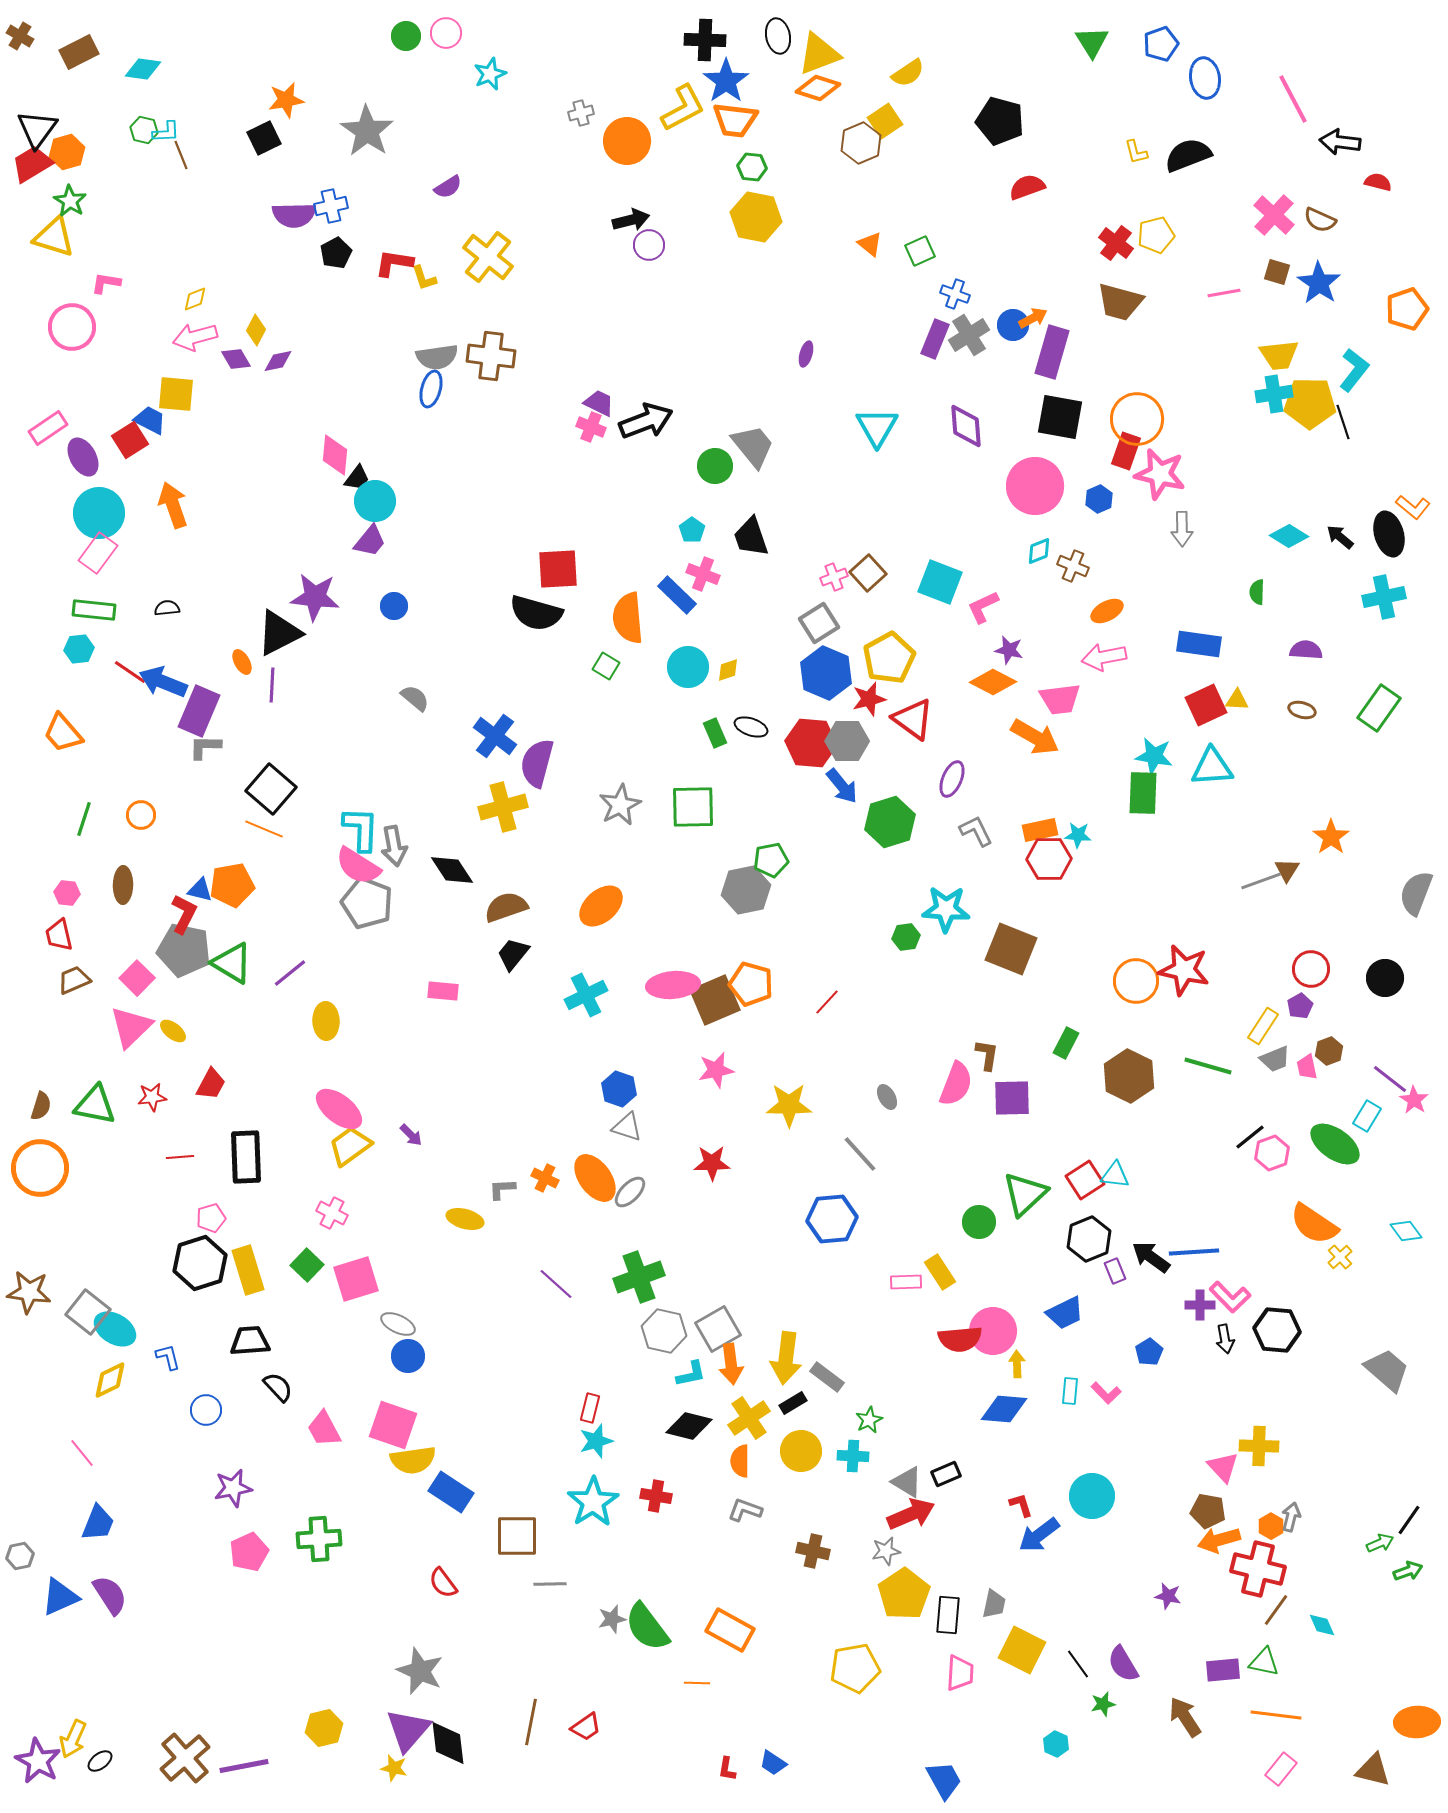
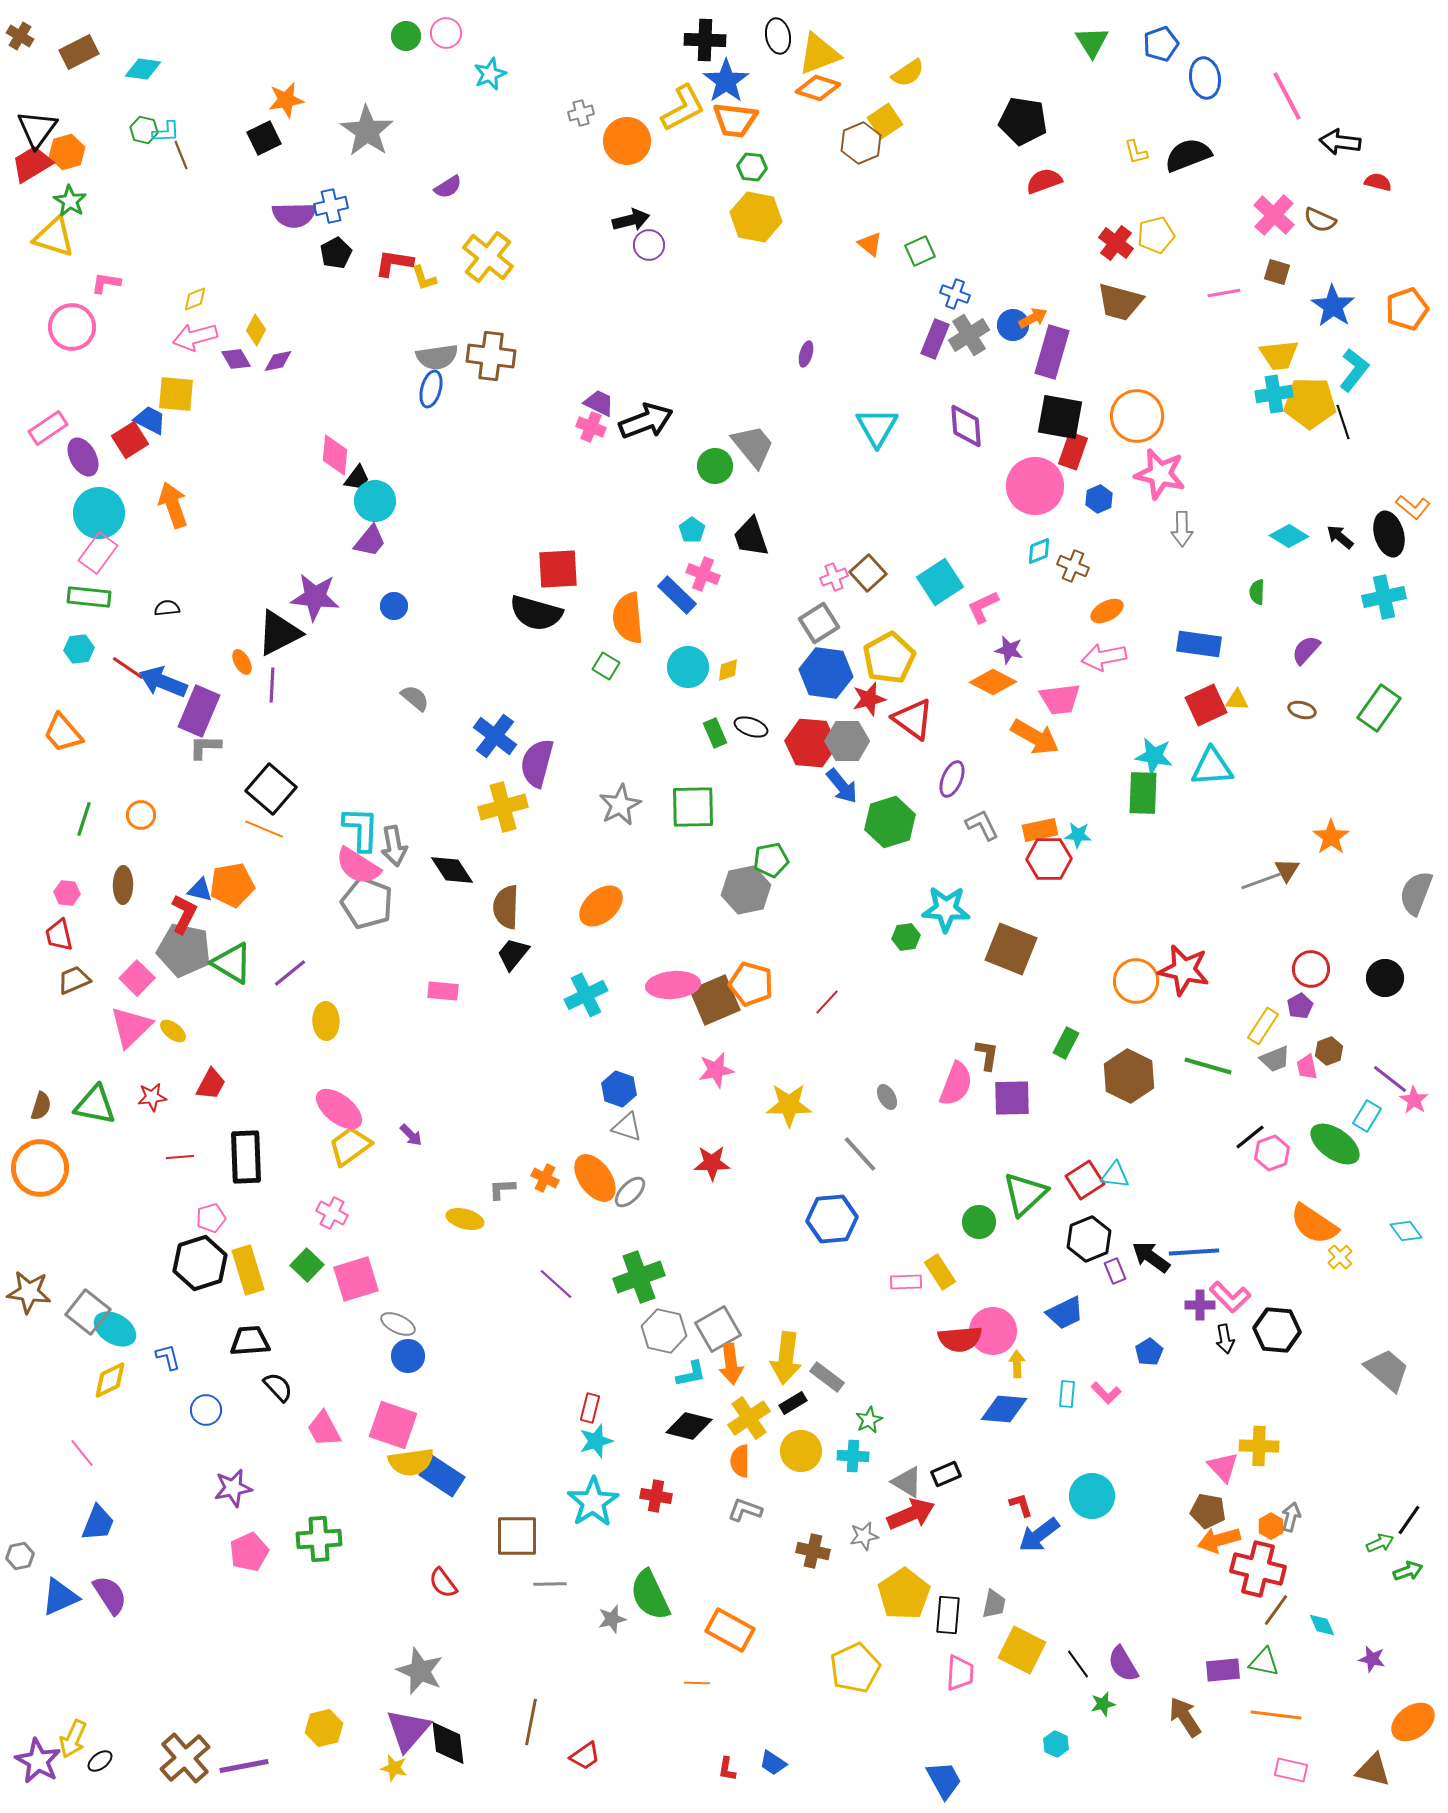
pink line at (1293, 99): moved 6 px left, 3 px up
black pentagon at (1000, 121): moved 23 px right; rotated 6 degrees counterclockwise
red semicircle at (1027, 187): moved 17 px right, 6 px up
blue star at (1319, 283): moved 14 px right, 23 px down
orange circle at (1137, 419): moved 3 px up
red rectangle at (1126, 451): moved 53 px left
cyan square at (940, 582): rotated 36 degrees clockwise
green rectangle at (94, 610): moved 5 px left, 13 px up
purple semicircle at (1306, 650): rotated 52 degrees counterclockwise
red line at (130, 672): moved 2 px left, 4 px up
blue hexagon at (826, 673): rotated 15 degrees counterclockwise
gray L-shape at (976, 831): moved 6 px right, 6 px up
brown semicircle at (506, 907): rotated 69 degrees counterclockwise
cyan rectangle at (1070, 1391): moved 3 px left, 3 px down
yellow semicircle at (413, 1460): moved 2 px left, 2 px down
blue rectangle at (451, 1492): moved 9 px left, 16 px up
gray star at (886, 1551): moved 22 px left, 15 px up
purple star at (1168, 1596): moved 204 px right, 63 px down
green semicircle at (647, 1627): moved 3 px right, 32 px up; rotated 12 degrees clockwise
yellow pentagon at (855, 1668): rotated 15 degrees counterclockwise
orange ellipse at (1417, 1722): moved 4 px left; rotated 33 degrees counterclockwise
red trapezoid at (586, 1727): moved 1 px left, 29 px down
pink rectangle at (1281, 1769): moved 10 px right, 1 px down; rotated 64 degrees clockwise
